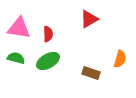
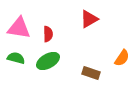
orange semicircle: moved 2 px right, 1 px up; rotated 18 degrees clockwise
